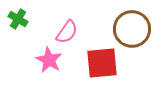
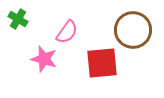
brown circle: moved 1 px right, 1 px down
pink star: moved 5 px left, 1 px up; rotated 12 degrees counterclockwise
